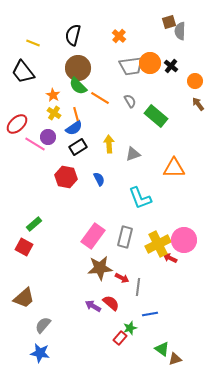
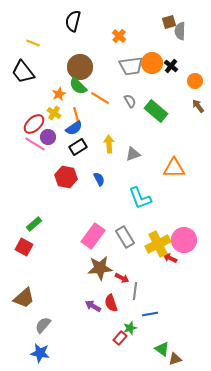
black semicircle at (73, 35): moved 14 px up
orange circle at (150, 63): moved 2 px right
brown circle at (78, 68): moved 2 px right, 1 px up
orange star at (53, 95): moved 6 px right, 1 px up; rotated 16 degrees clockwise
brown arrow at (198, 104): moved 2 px down
green rectangle at (156, 116): moved 5 px up
red ellipse at (17, 124): moved 17 px right
gray rectangle at (125, 237): rotated 45 degrees counterclockwise
gray line at (138, 287): moved 3 px left, 4 px down
red semicircle at (111, 303): rotated 150 degrees counterclockwise
